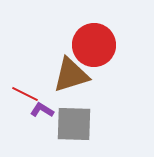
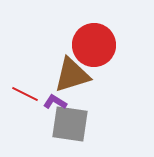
brown triangle: moved 1 px right
purple L-shape: moved 13 px right, 8 px up
gray square: moved 4 px left; rotated 6 degrees clockwise
